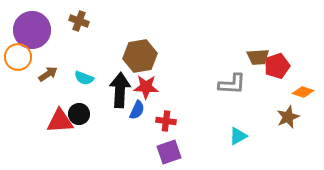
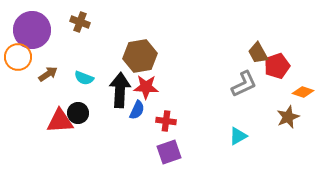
brown cross: moved 1 px right, 1 px down
brown trapezoid: moved 4 px up; rotated 65 degrees clockwise
gray L-shape: moved 12 px right; rotated 28 degrees counterclockwise
black circle: moved 1 px left, 1 px up
